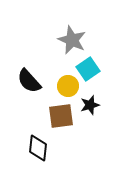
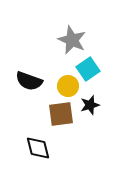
black semicircle: rotated 28 degrees counterclockwise
brown square: moved 2 px up
black diamond: rotated 20 degrees counterclockwise
